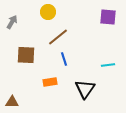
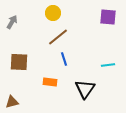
yellow circle: moved 5 px right, 1 px down
brown square: moved 7 px left, 7 px down
orange rectangle: rotated 16 degrees clockwise
brown triangle: rotated 16 degrees counterclockwise
